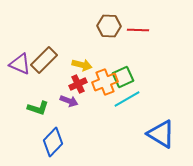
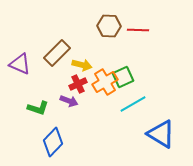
brown rectangle: moved 13 px right, 7 px up
orange cross: rotated 10 degrees counterclockwise
cyan line: moved 6 px right, 5 px down
